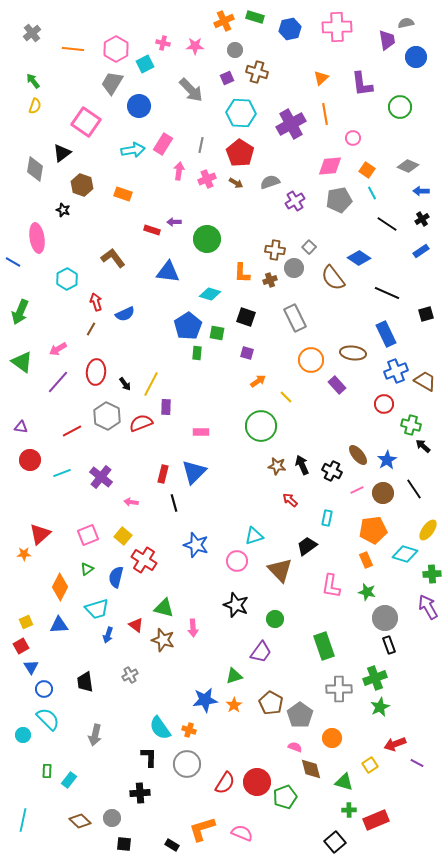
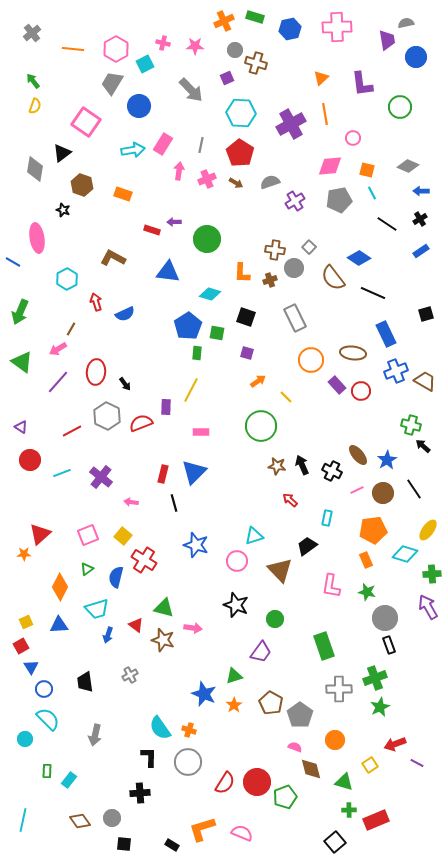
brown cross at (257, 72): moved 1 px left, 9 px up
orange square at (367, 170): rotated 21 degrees counterclockwise
black cross at (422, 219): moved 2 px left
brown L-shape at (113, 258): rotated 25 degrees counterclockwise
black line at (387, 293): moved 14 px left
brown line at (91, 329): moved 20 px left
yellow line at (151, 384): moved 40 px right, 6 px down
red circle at (384, 404): moved 23 px left, 13 px up
purple triangle at (21, 427): rotated 24 degrees clockwise
pink arrow at (193, 628): rotated 78 degrees counterclockwise
blue star at (205, 700): moved 1 px left, 6 px up; rotated 30 degrees clockwise
cyan circle at (23, 735): moved 2 px right, 4 px down
orange circle at (332, 738): moved 3 px right, 2 px down
gray circle at (187, 764): moved 1 px right, 2 px up
brown diamond at (80, 821): rotated 10 degrees clockwise
